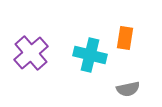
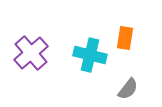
gray semicircle: rotated 40 degrees counterclockwise
